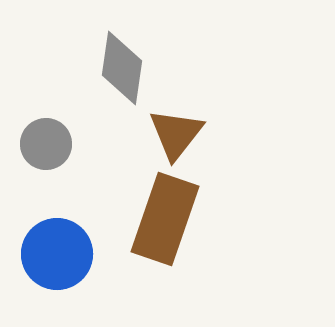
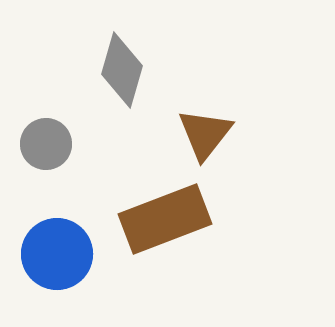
gray diamond: moved 2 px down; rotated 8 degrees clockwise
brown triangle: moved 29 px right
brown rectangle: rotated 50 degrees clockwise
